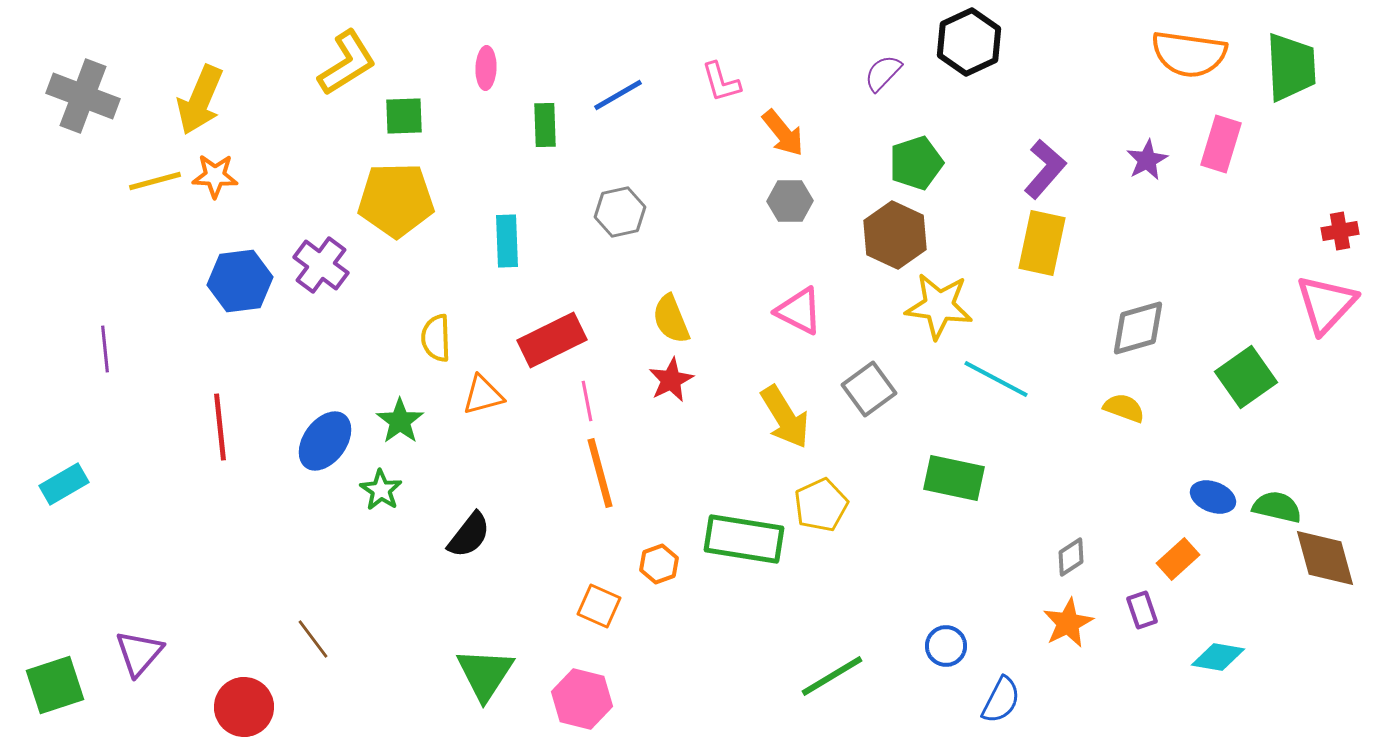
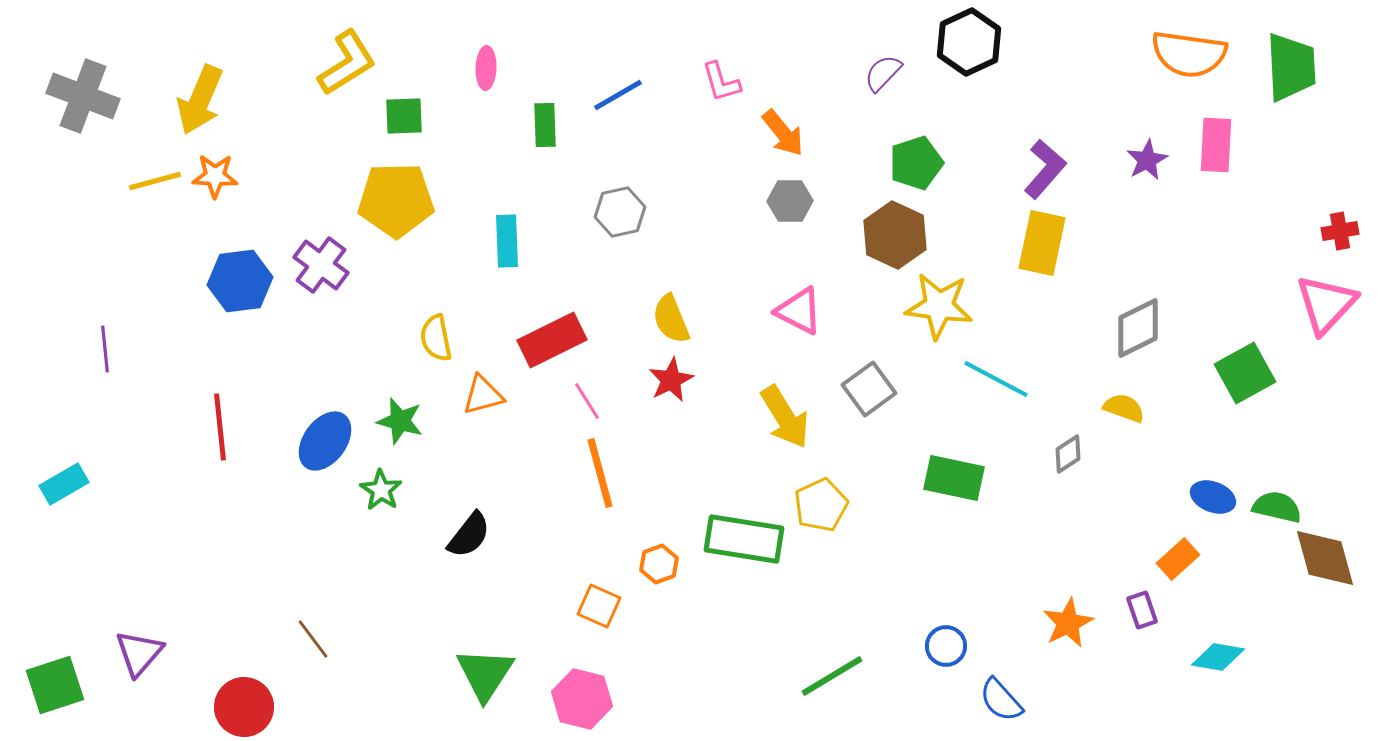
pink rectangle at (1221, 144): moved 5 px left, 1 px down; rotated 14 degrees counterclockwise
gray diamond at (1138, 328): rotated 10 degrees counterclockwise
yellow semicircle at (436, 338): rotated 9 degrees counterclockwise
green square at (1246, 377): moved 1 px left, 4 px up; rotated 6 degrees clockwise
pink line at (587, 401): rotated 21 degrees counterclockwise
green star at (400, 421): rotated 21 degrees counterclockwise
gray diamond at (1071, 557): moved 3 px left, 103 px up
blue semicircle at (1001, 700): rotated 111 degrees clockwise
